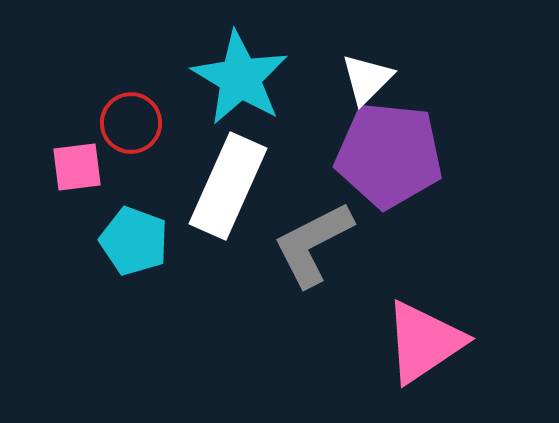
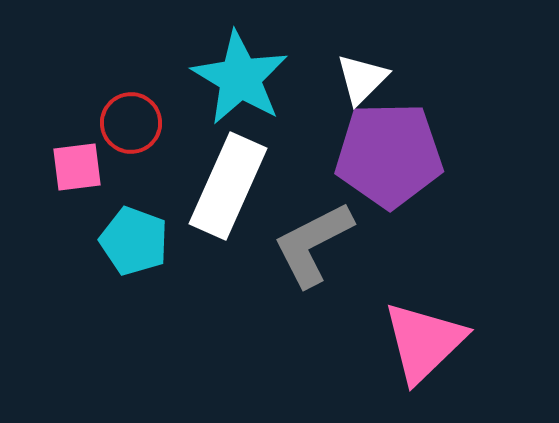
white triangle: moved 5 px left
purple pentagon: rotated 7 degrees counterclockwise
pink triangle: rotated 10 degrees counterclockwise
